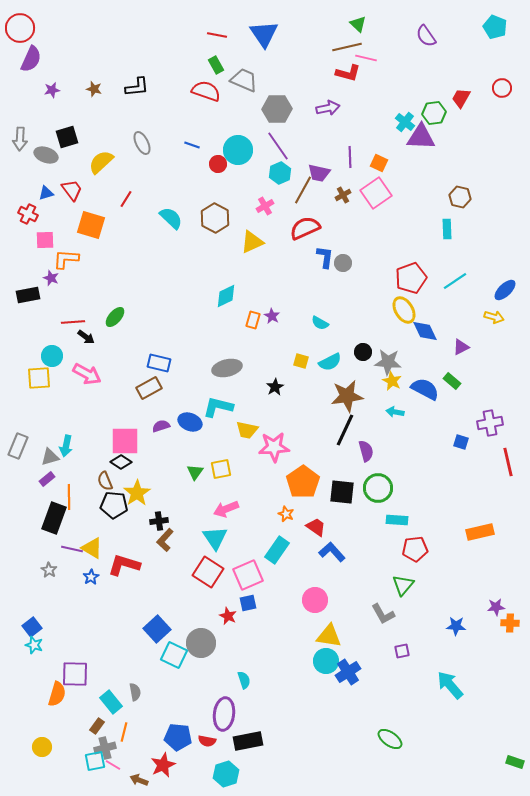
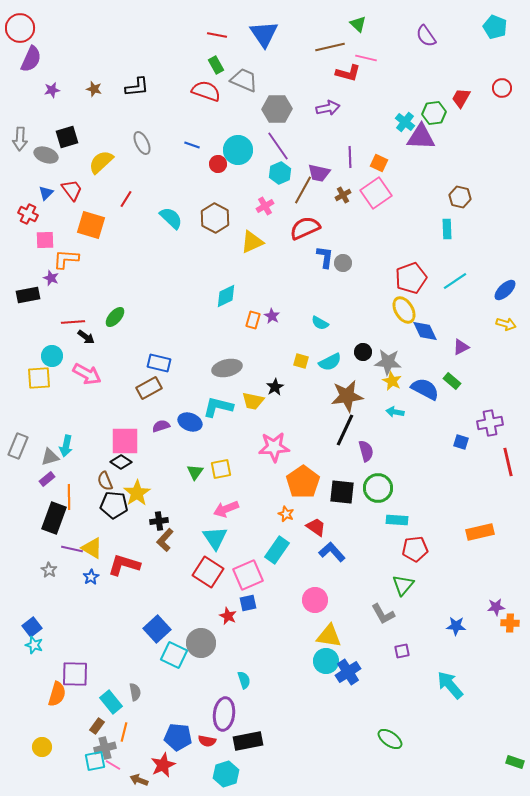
brown line at (347, 47): moved 17 px left
blue triangle at (46, 193): rotated 28 degrees counterclockwise
yellow arrow at (494, 317): moved 12 px right, 7 px down
yellow trapezoid at (247, 430): moved 6 px right, 29 px up
